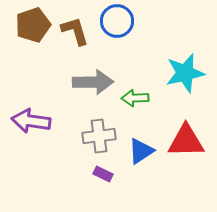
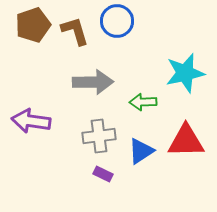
green arrow: moved 8 px right, 4 px down
